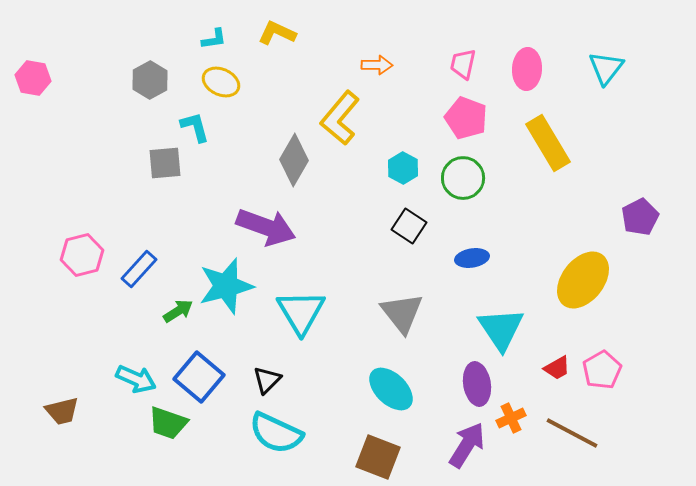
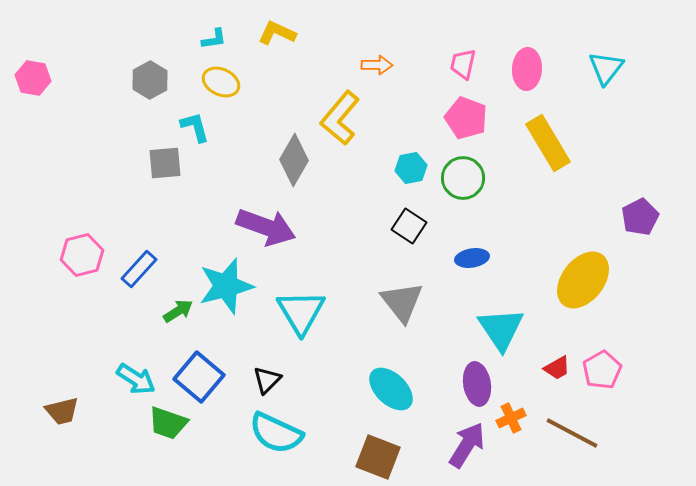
cyan hexagon at (403, 168): moved 8 px right; rotated 20 degrees clockwise
gray triangle at (402, 313): moved 11 px up
cyan arrow at (136, 379): rotated 9 degrees clockwise
